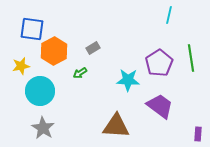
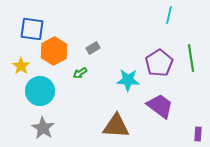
yellow star: rotated 24 degrees counterclockwise
